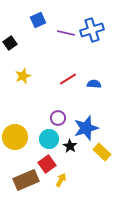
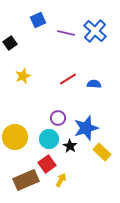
blue cross: moved 3 px right, 1 px down; rotated 30 degrees counterclockwise
